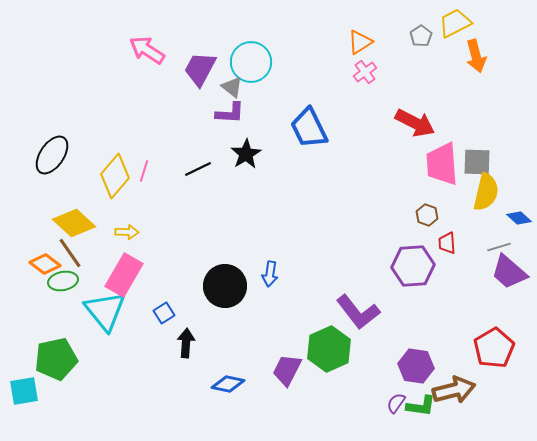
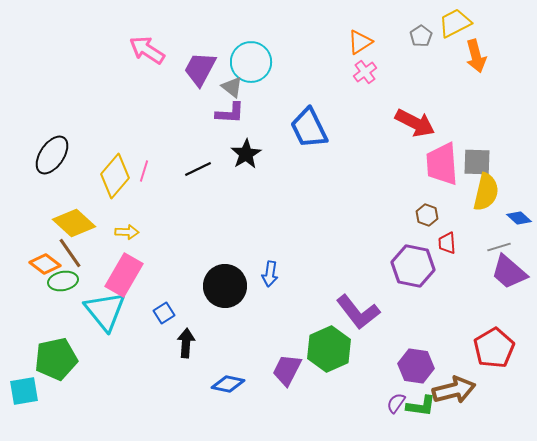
purple hexagon at (413, 266): rotated 15 degrees clockwise
